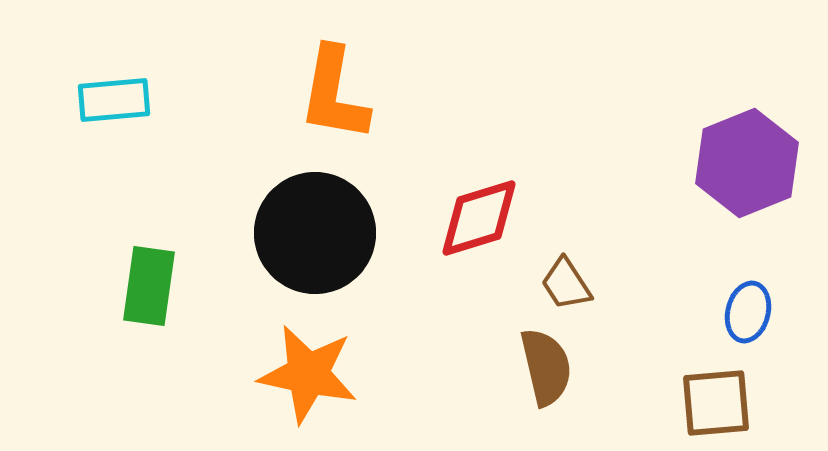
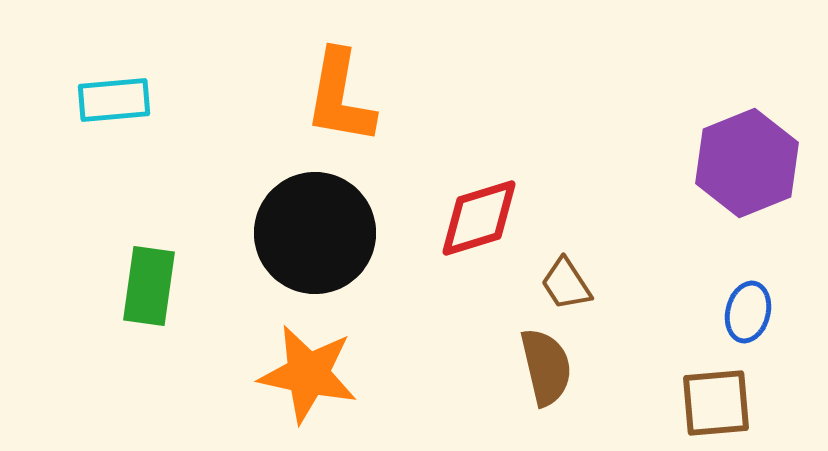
orange L-shape: moved 6 px right, 3 px down
